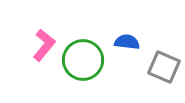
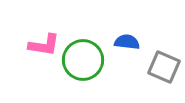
pink L-shape: rotated 60 degrees clockwise
